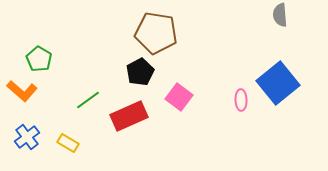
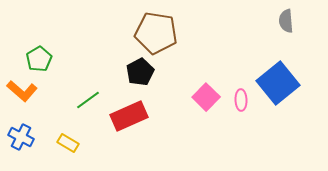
gray semicircle: moved 6 px right, 6 px down
green pentagon: rotated 10 degrees clockwise
pink square: moved 27 px right; rotated 8 degrees clockwise
blue cross: moved 6 px left; rotated 25 degrees counterclockwise
